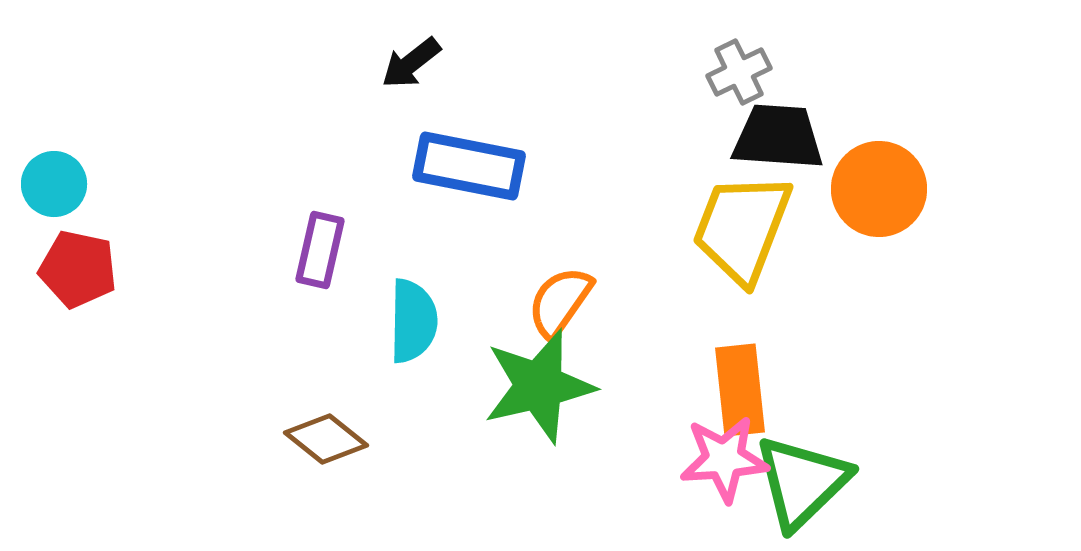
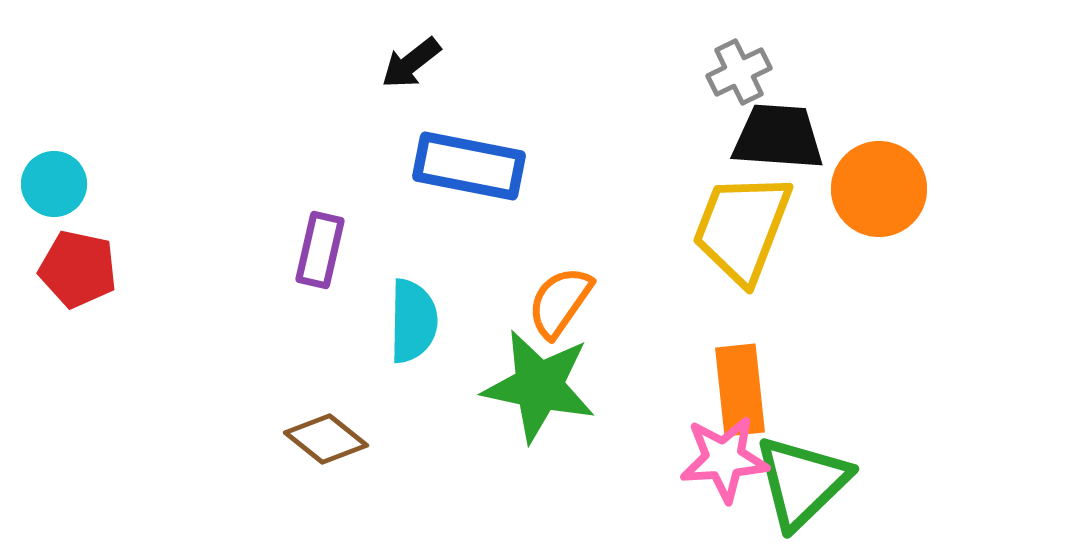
green star: rotated 25 degrees clockwise
